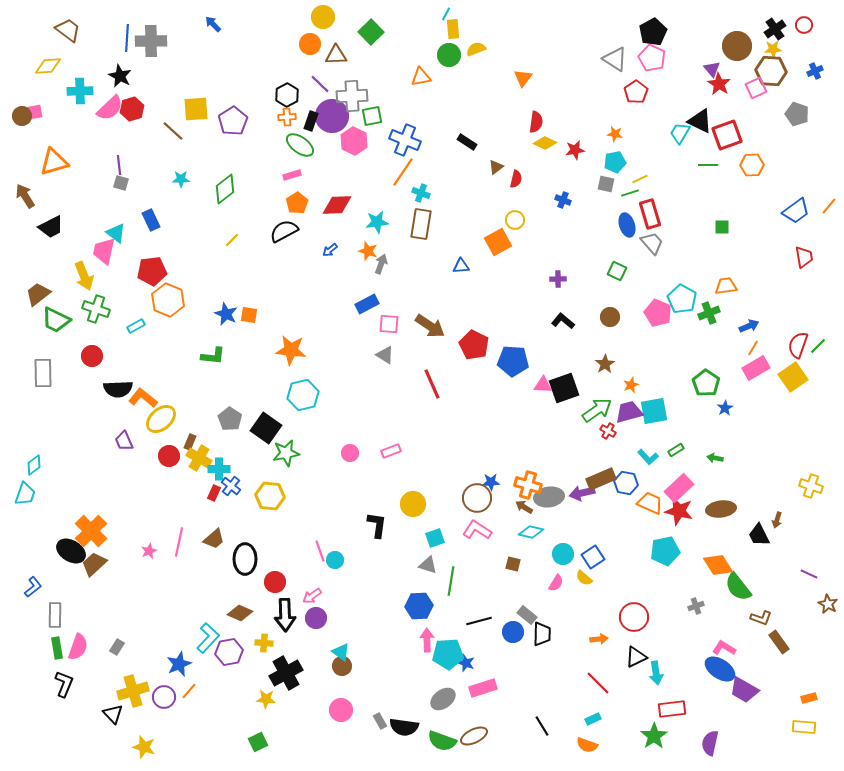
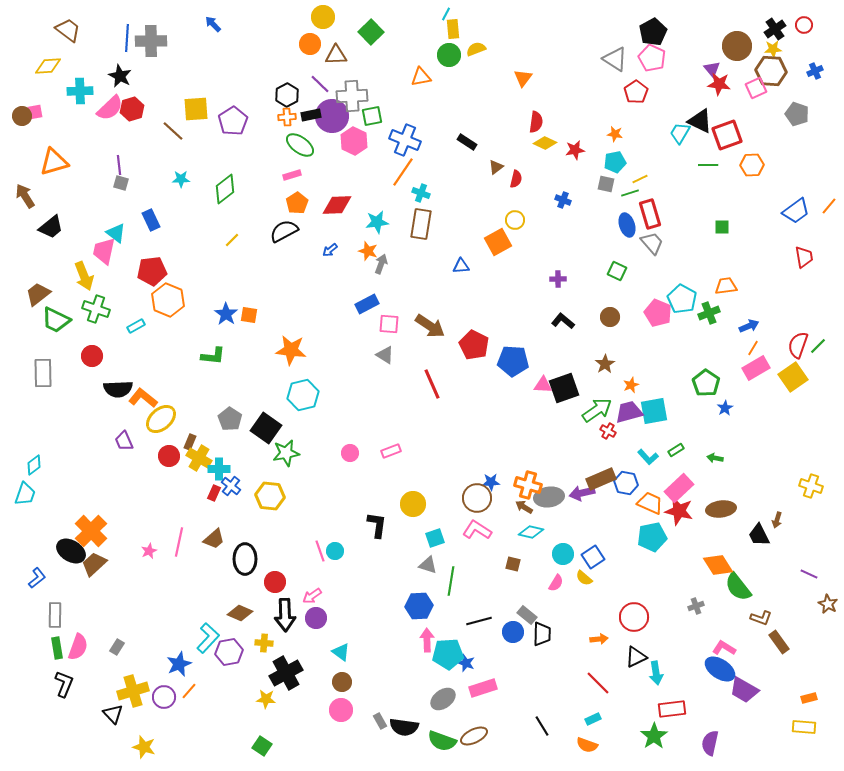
red star at (719, 84): rotated 25 degrees counterclockwise
black rectangle at (311, 121): moved 6 px up; rotated 60 degrees clockwise
black trapezoid at (51, 227): rotated 12 degrees counterclockwise
blue star at (226, 314): rotated 10 degrees clockwise
cyan pentagon at (665, 551): moved 13 px left, 14 px up
cyan circle at (335, 560): moved 9 px up
blue L-shape at (33, 587): moved 4 px right, 9 px up
brown circle at (342, 666): moved 16 px down
green square at (258, 742): moved 4 px right, 4 px down; rotated 30 degrees counterclockwise
